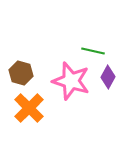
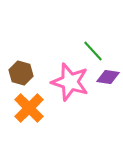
green line: rotated 35 degrees clockwise
purple diamond: rotated 70 degrees clockwise
pink star: moved 1 px left, 1 px down
